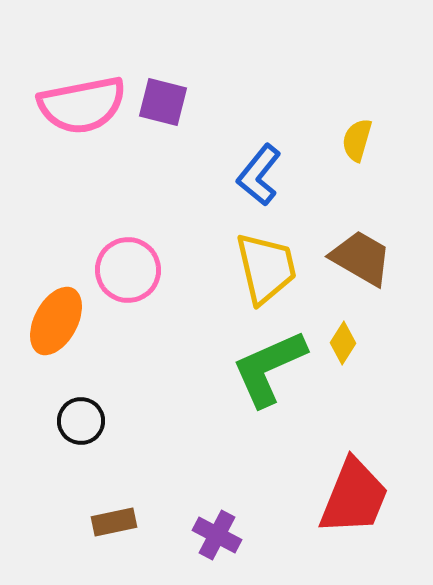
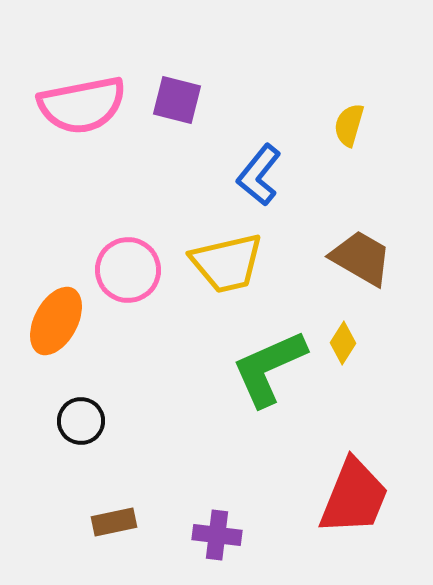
purple square: moved 14 px right, 2 px up
yellow semicircle: moved 8 px left, 15 px up
yellow trapezoid: moved 39 px left, 5 px up; rotated 90 degrees clockwise
purple cross: rotated 21 degrees counterclockwise
